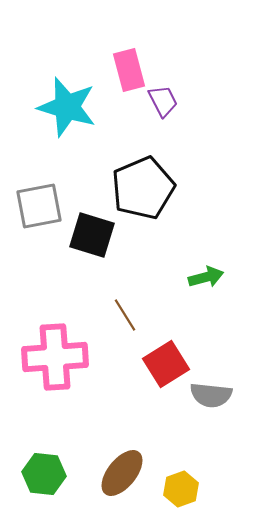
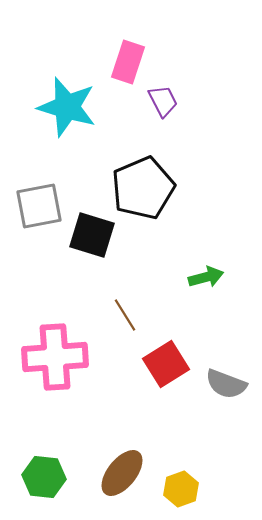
pink rectangle: moved 1 px left, 8 px up; rotated 33 degrees clockwise
gray semicircle: moved 15 px right, 11 px up; rotated 15 degrees clockwise
green hexagon: moved 3 px down
